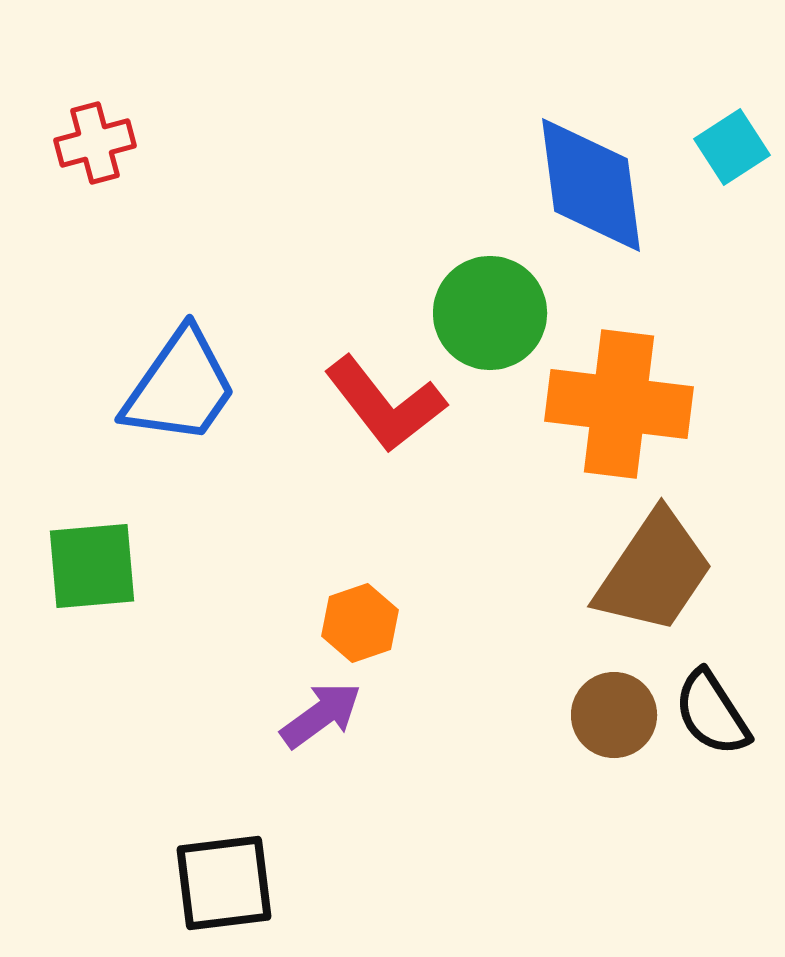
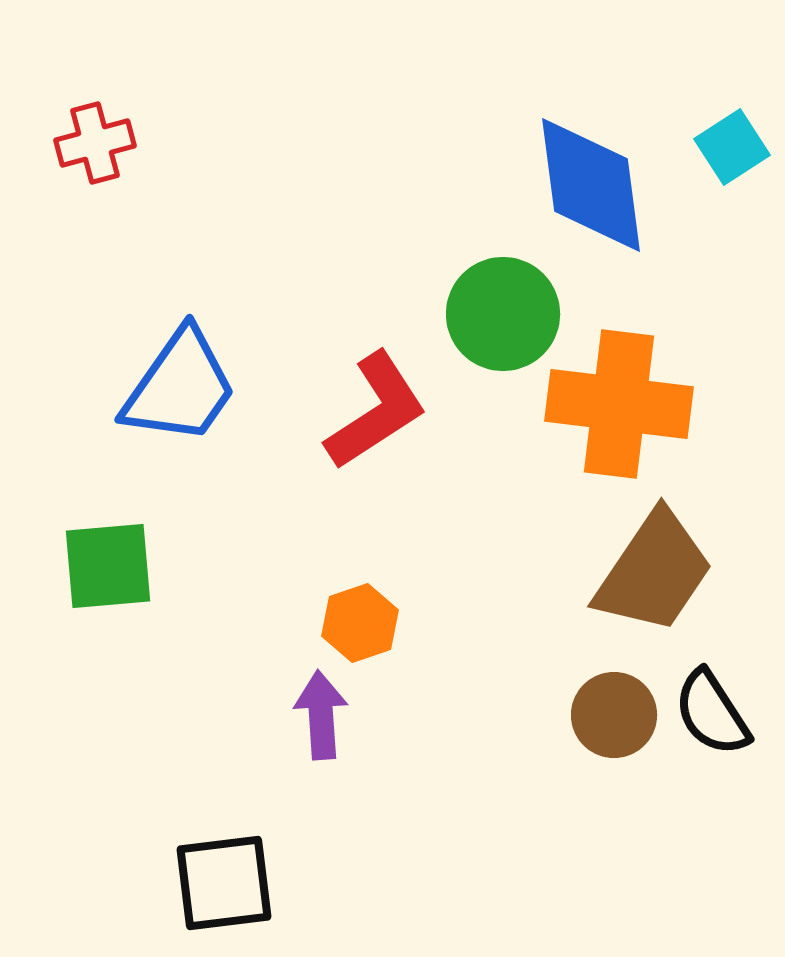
green circle: moved 13 px right, 1 px down
red L-shape: moved 9 px left, 7 px down; rotated 85 degrees counterclockwise
green square: moved 16 px right
purple arrow: rotated 58 degrees counterclockwise
